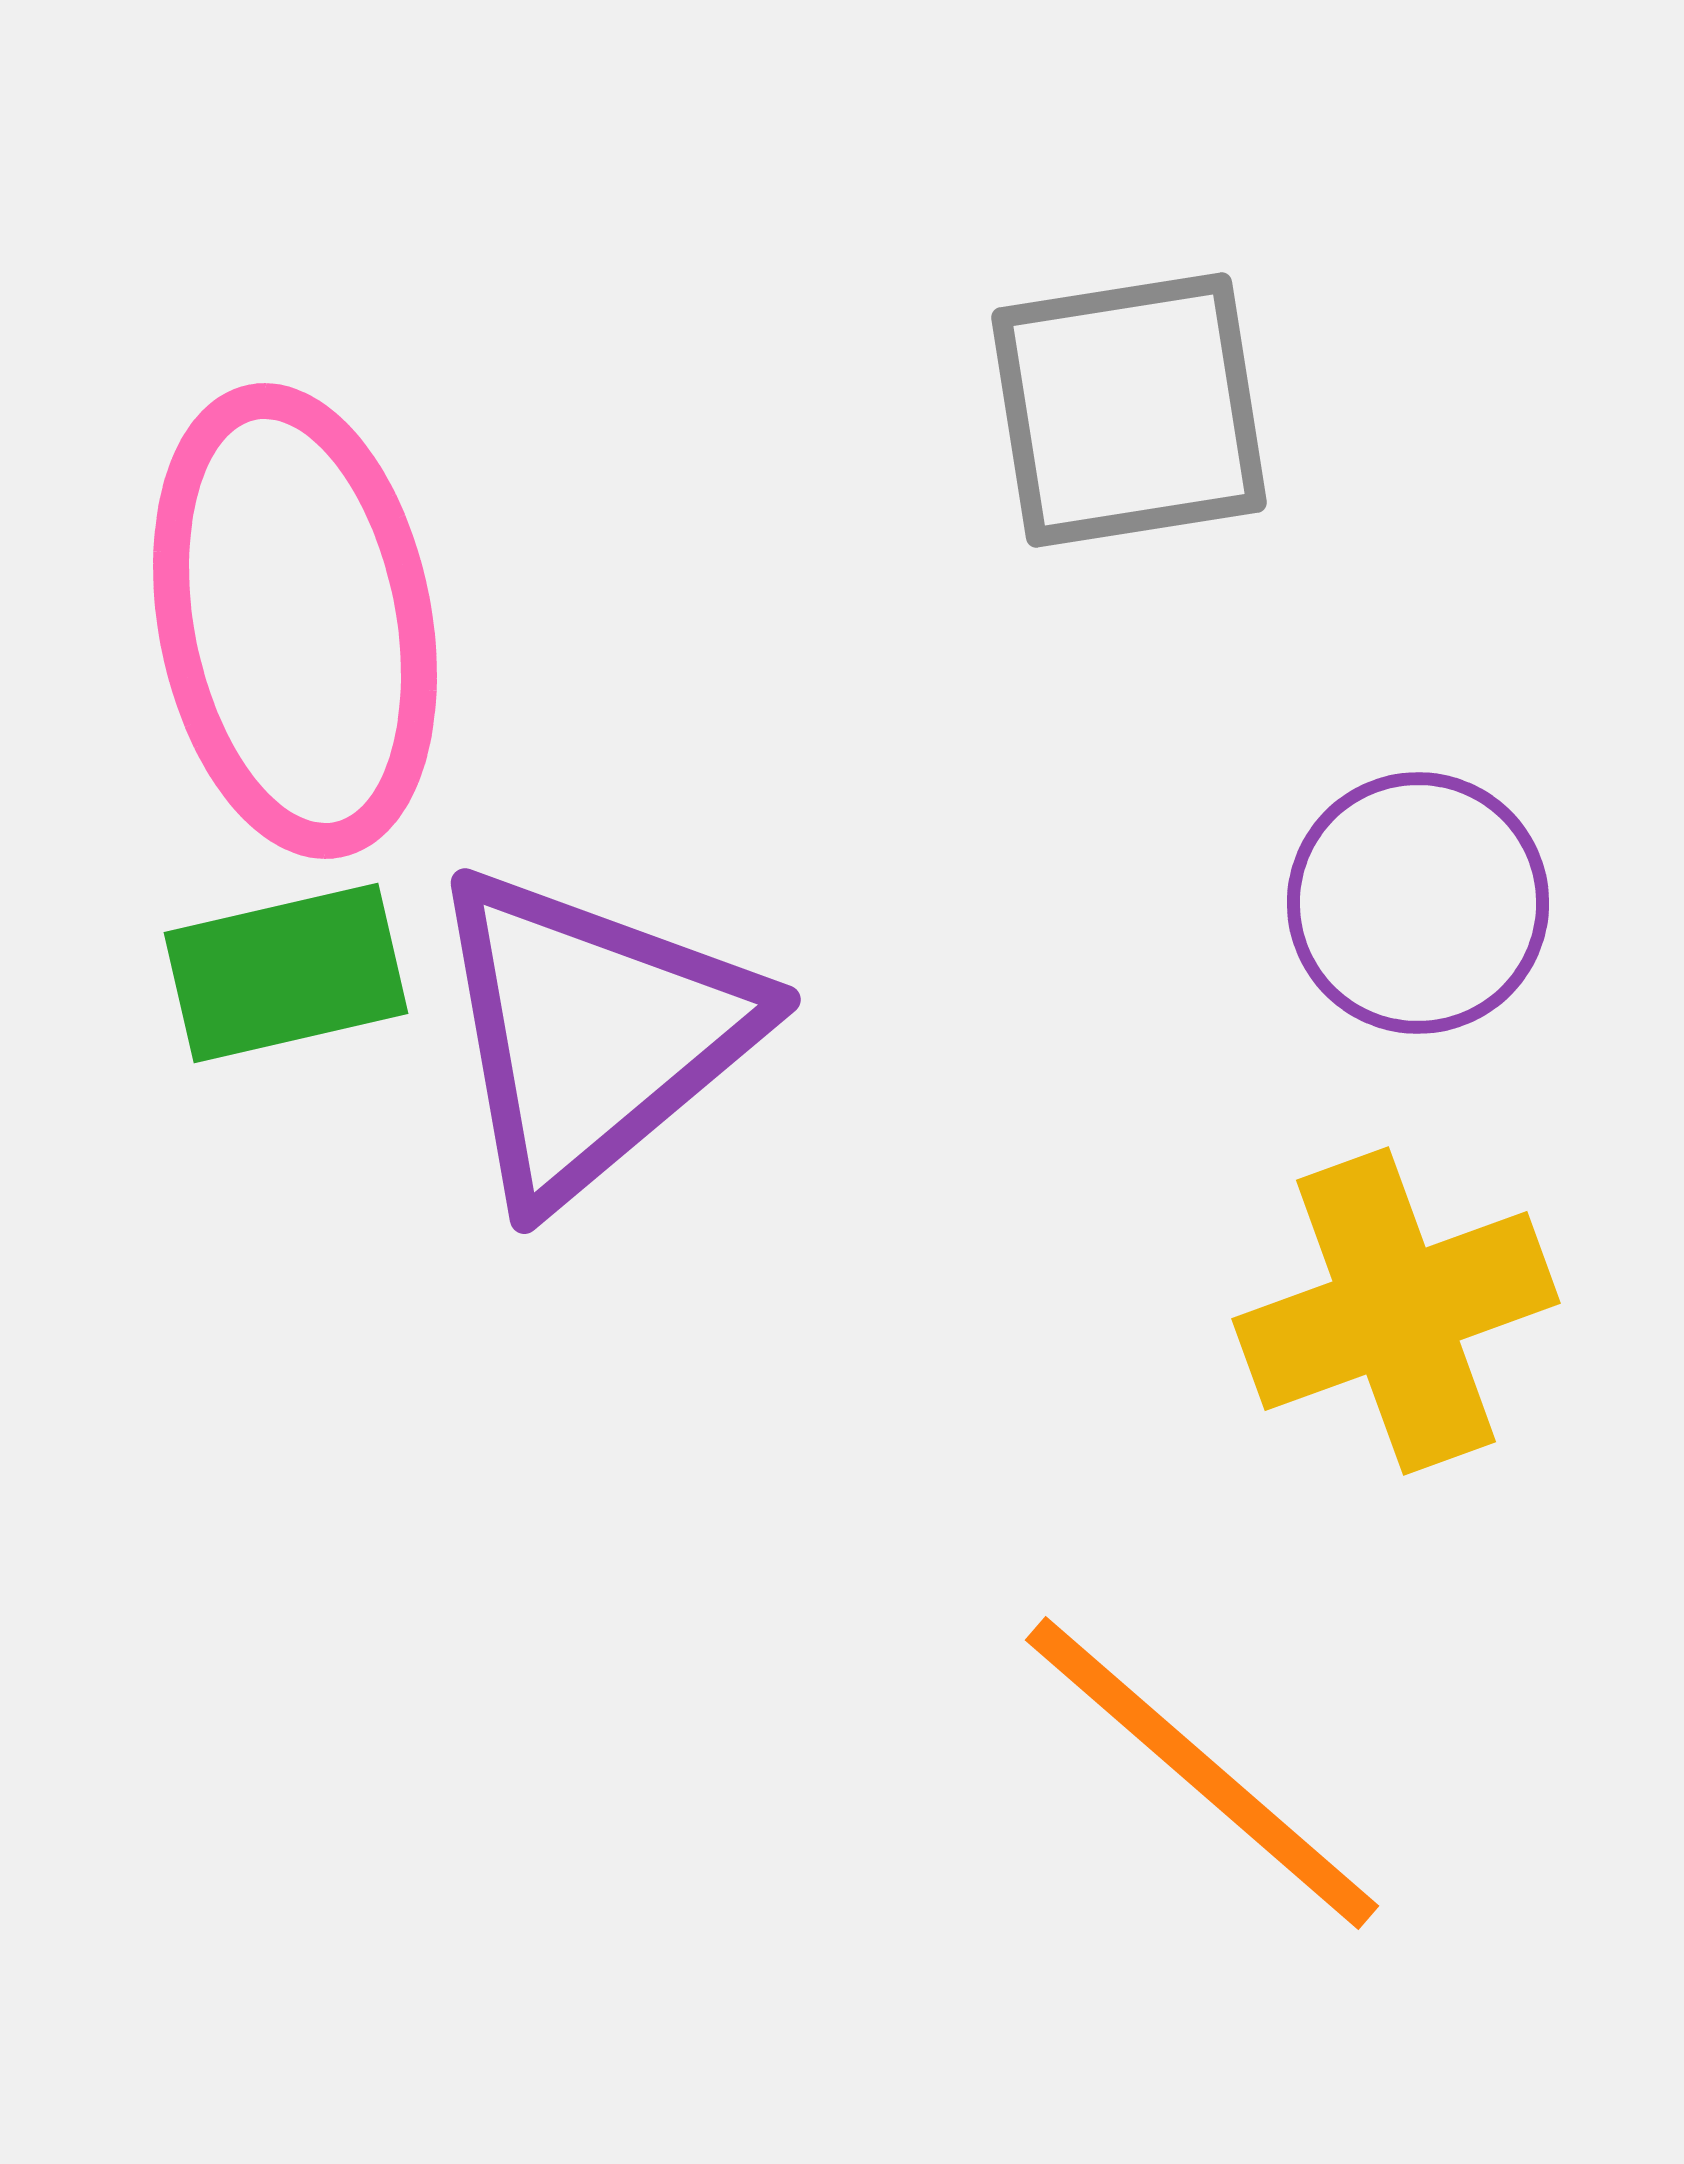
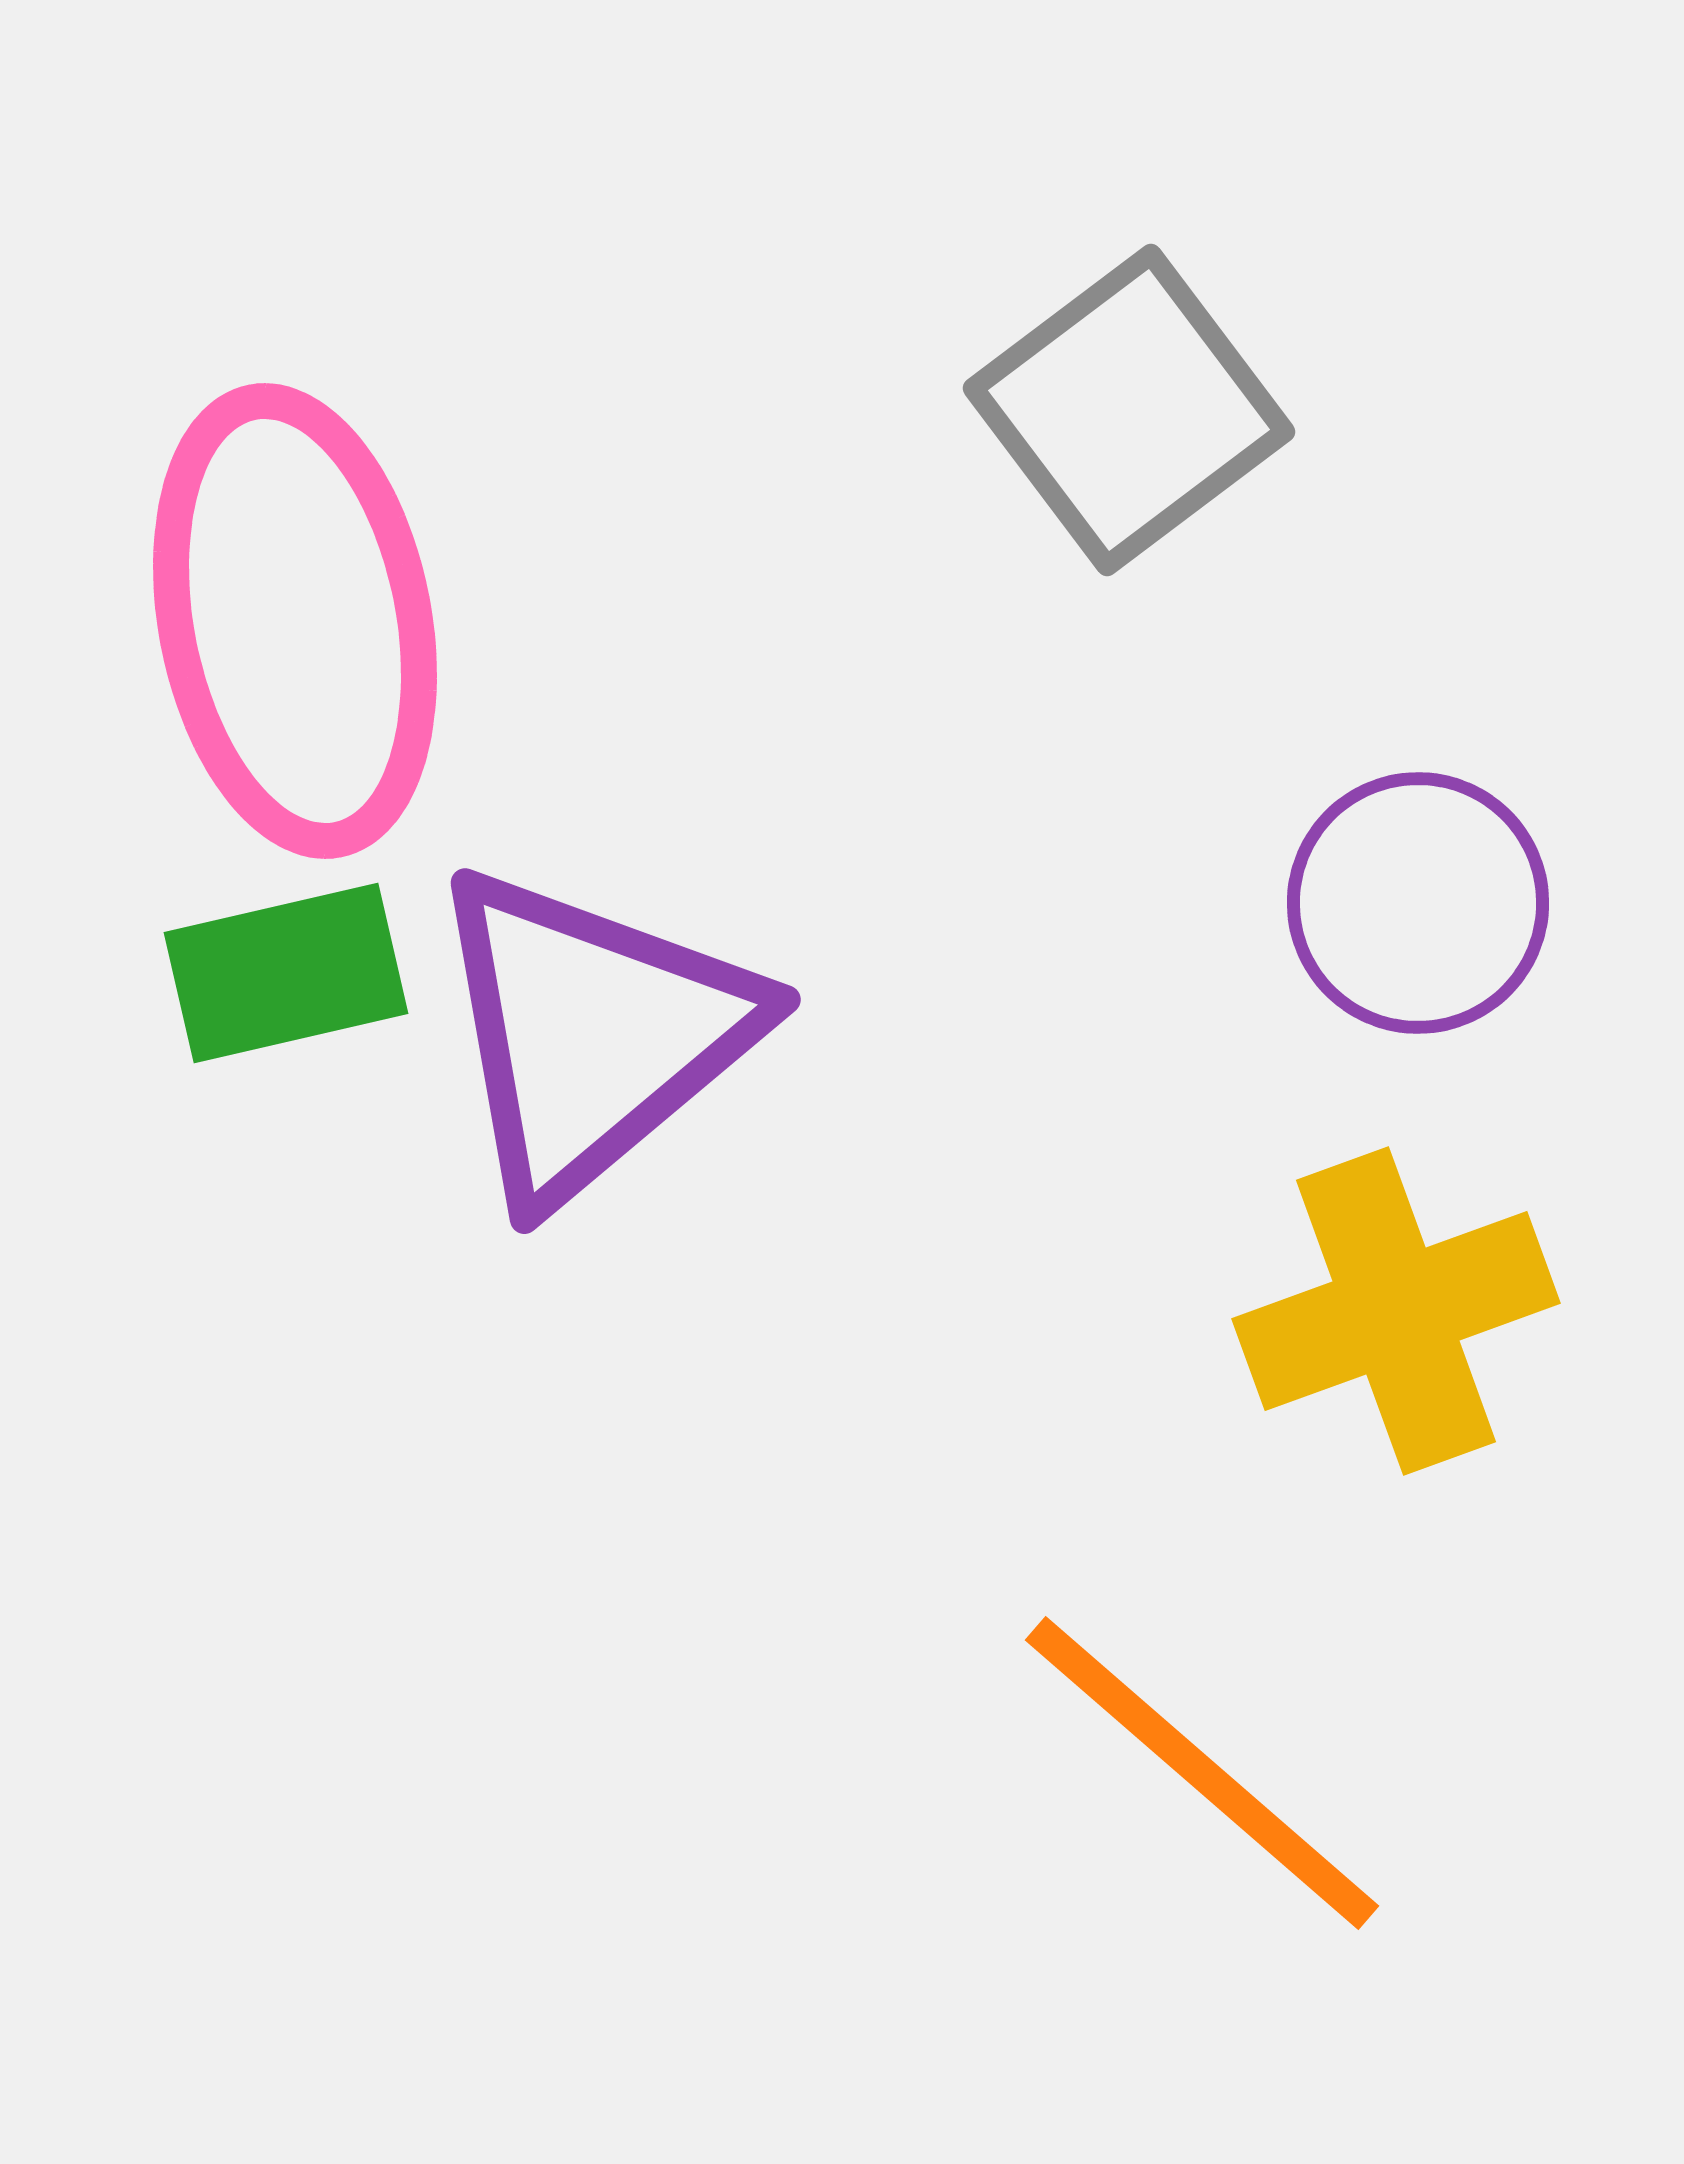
gray square: rotated 28 degrees counterclockwise
